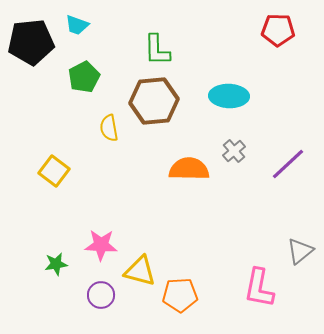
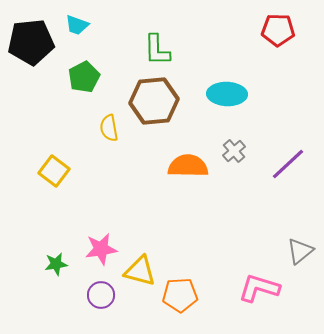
cyan ellipse: moved 2 px left, 2 px up
orange semicircle: moved 1 px left, 3 px up
pink star: moved 4 px down; rotated 12 degrees counterclockwise
pink L-shape: rotated 96 degrees clockwise
